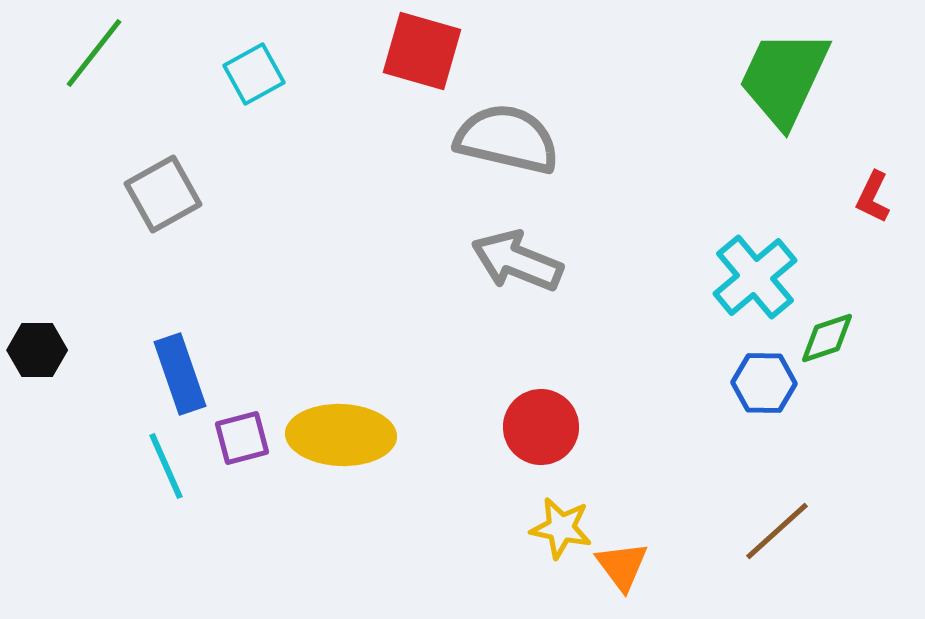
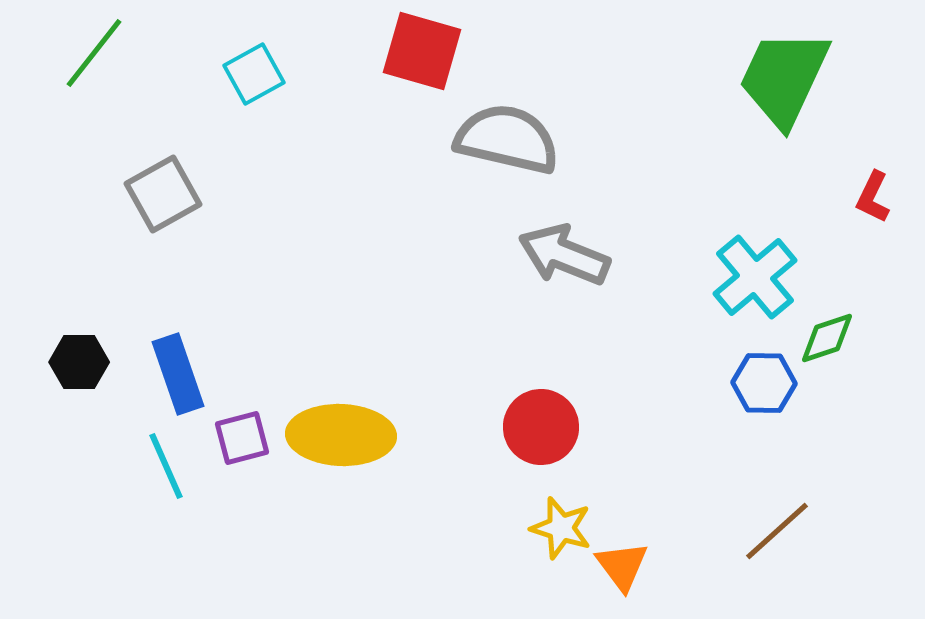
gray arrow: moved 47 px right, 6 px up
black hexagon: moved 42 px right, 12 px down
blue rectangle: moved 2 px left
yellow star: rotated 6 degrees clockwise
